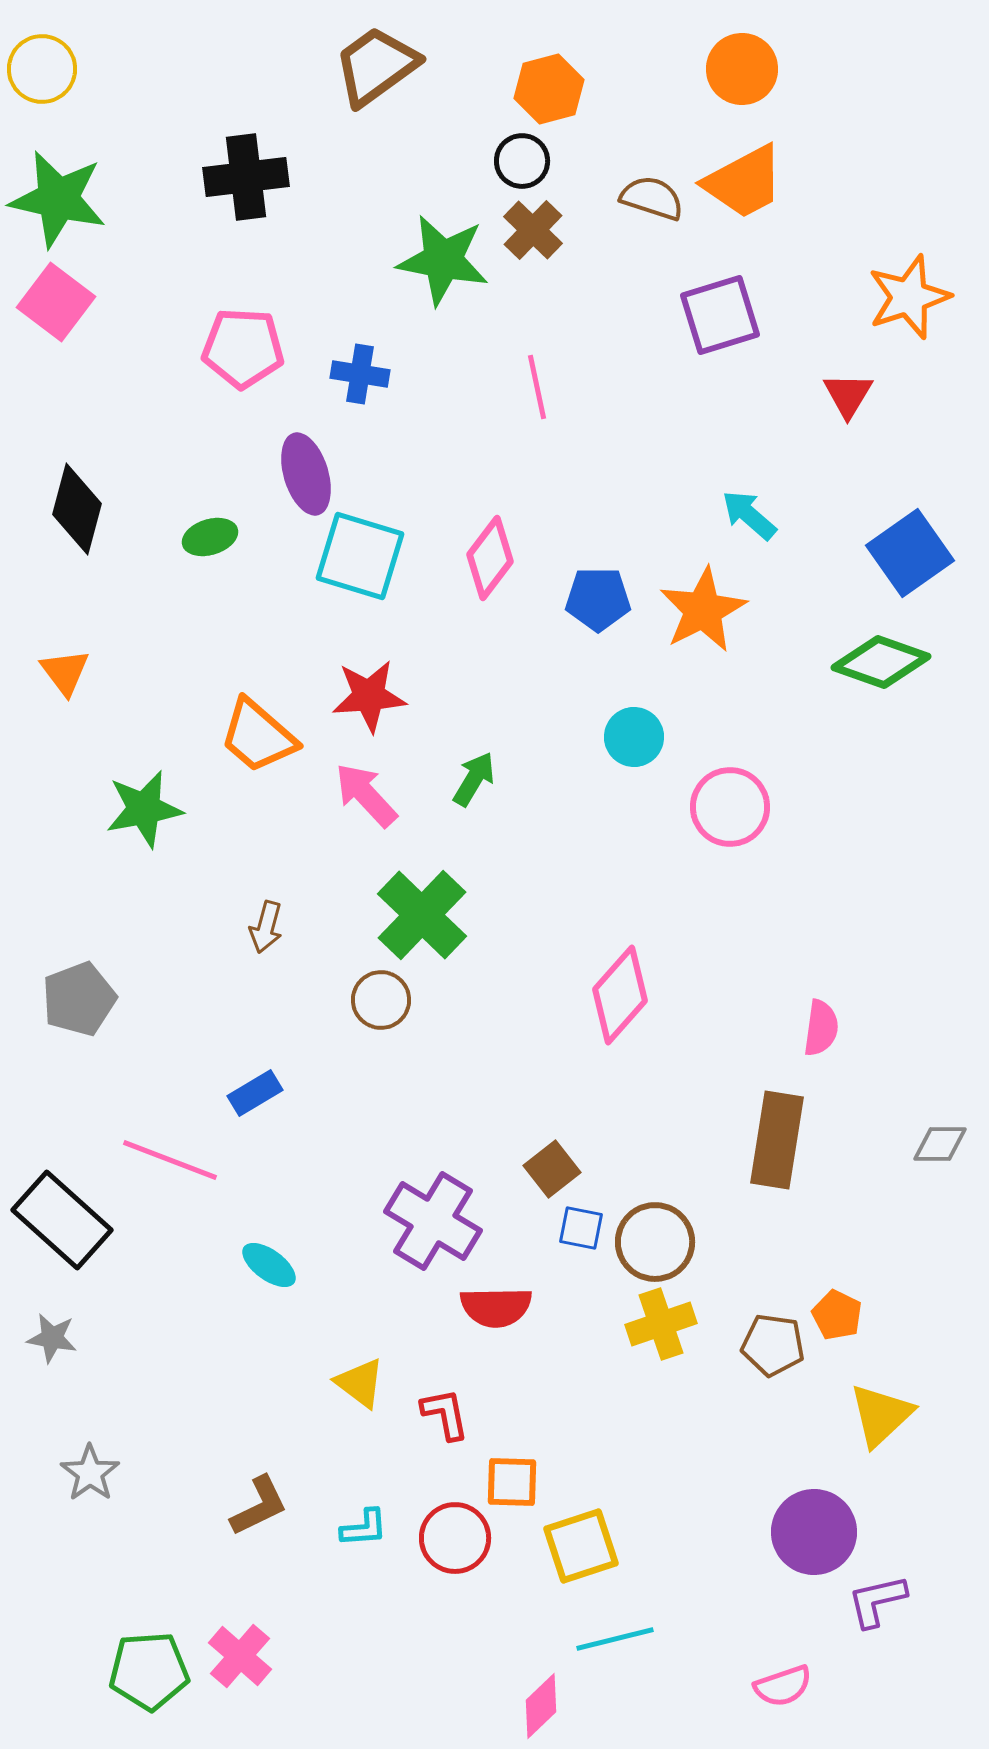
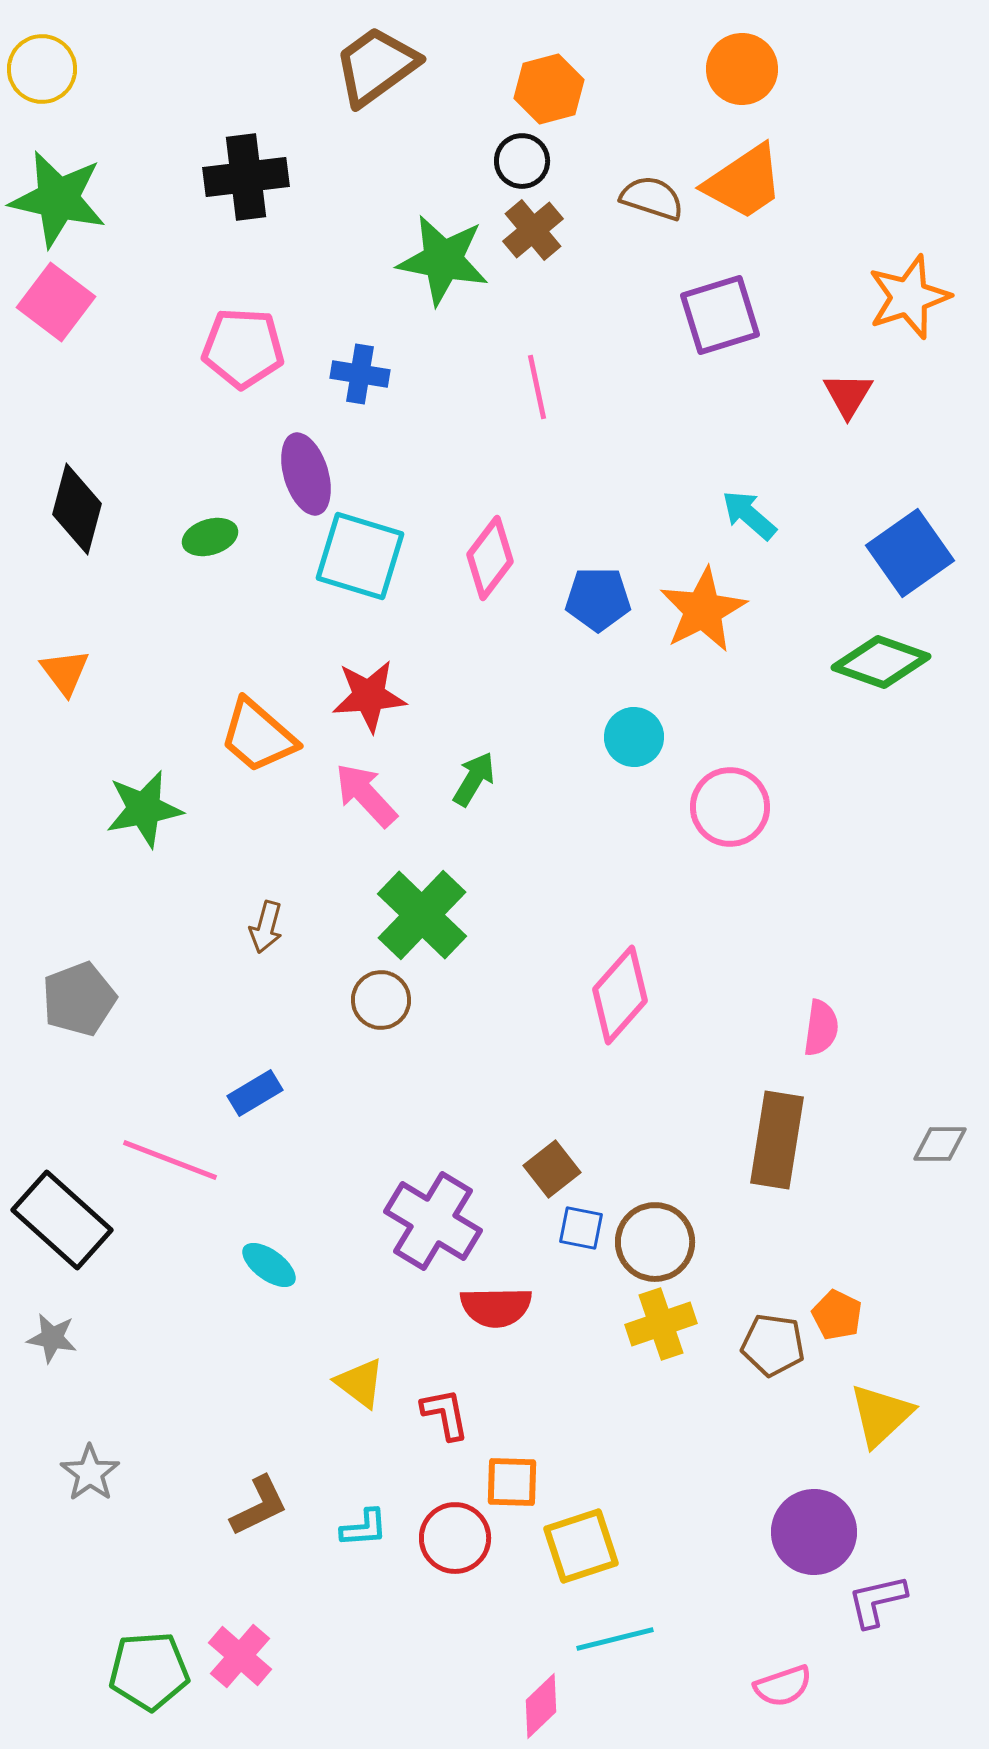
orange trapezoid at (744, 182): rotated 6 degrees counterclockwise
brown cross at (533, 230): rotated 6 degrees clockwise
